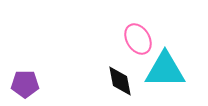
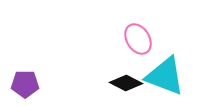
cyan triangle: moved 6 px down; rotated 21 degrees clockwise
black diamond: moved 6 px right, 2 px down; rotated 52 degrees counterclockwise
